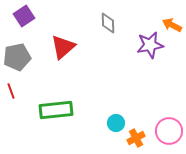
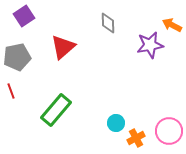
green rectangle: rotated 44 degrees counterclockwise
